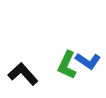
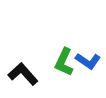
green L-shape: moved 3 px left, 3 px up
